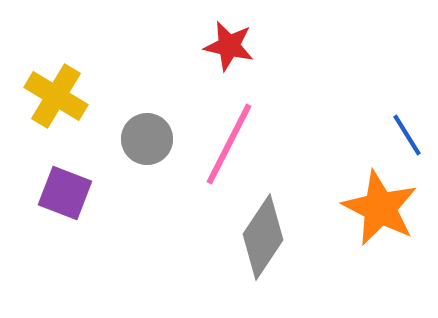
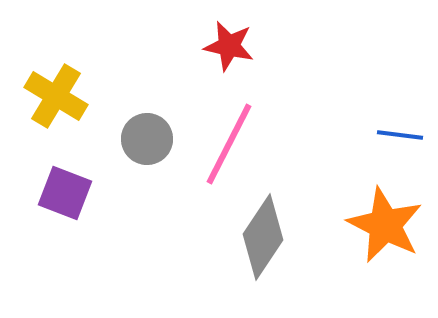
blue line: moved 7 px left; rotated 51 degrees counterclockwise
orange star: moved 5 px right, 17 px down
